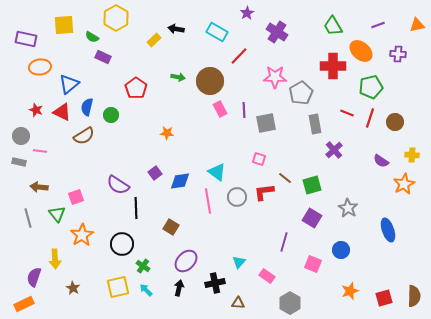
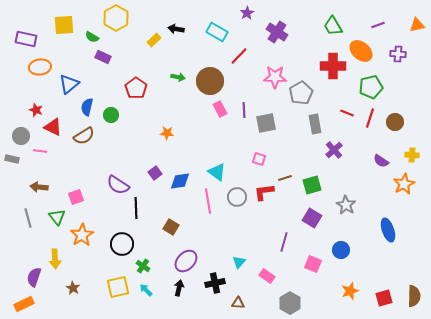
red triangle at (62, 112): moved 9 px left, 15 px down
gray rectangle at (19, 162): moved 7 px left, 3 px up
brown line at (285, 178): rotated 56 degrees counterclockwise
gray star at (348, 208): moved 2 px left, 3 px up
green triangle at (57, 214): moved 3 px down
